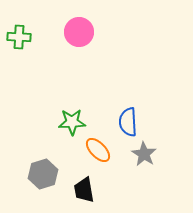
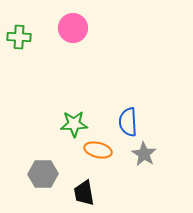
pink circle: moved 6 px left, 4 px up
green star: moved 2 px right, 2 px down
orange ellipse: rotated 32 degrees counterclockwise
gray hexagon: rotated 16 degrees clockwise
black trapezoid: moved 3 px down
